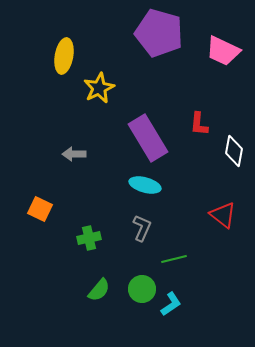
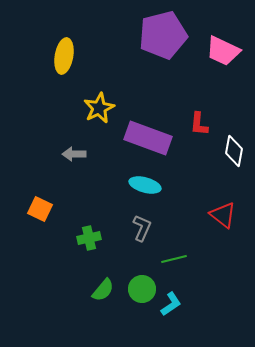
purple pentagon: moved 4 px right, 2 px down; rotated 30 degrees counterclockwise
yellow star: moved 20 px down
purple rectangle: rotated 39 degrees counterclockwise
green semicircle: moved 4 px right
